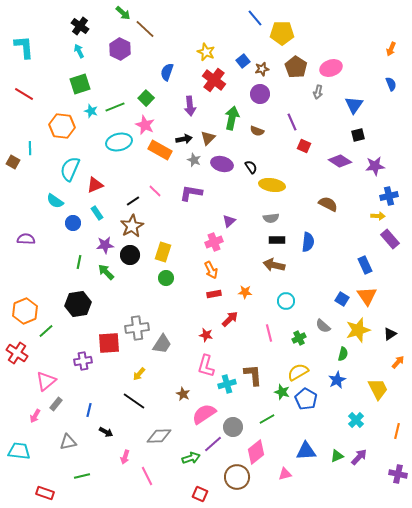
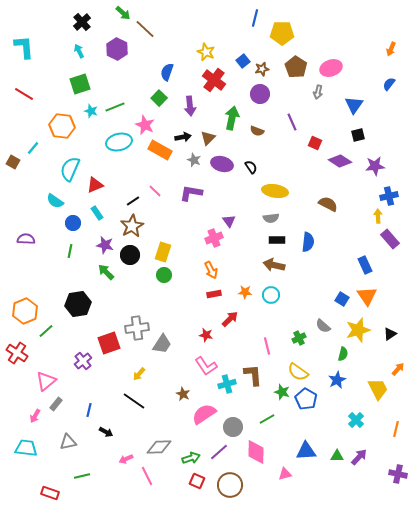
blue line at (255, 18): rotated 54 degrees clockwise
black cross at (80, 26): moved 2 px right, 4 px up; rotated 12 degrees clockwise
purple hexagon at (120, 49): moved 3 px left
blue semicircle at (391, 84): moved 2 px left; rotated 120 degrees counterclockwise
green square at (146, 98): moved 13 px right
black arrow at (184, 139): moved 1 px left, 2 px up
red square at (304, 146): moved 11 px right, 3 px up
cyan line at (30, 148): moved 3 px right; rotated 40 degrees clockwise
yellow ellipse at (272, 185): moved 3 px right, 6 px down
yellow arrow at (378, 216): rotated 96 degrees counterclockwise
purple triangle at (229, 221): rotated 24 degrees counterclockwise
pink cross at (214, 242): moved 4 px up
purple star at (105, 245): rotated 18 degrees clockwise
green line at (79, 262): moved 9 px left, 11 px up
green circle at (166, 278): moved 2 px left, 3 px up
cyan circle at (286, 301): moved 15 px left, 6 px up
pink line at (269, 333): moved 2 px left, 13 px down
red square at (109, 343): rotated 15 degrees counterclockwise
purple cross at (83, 361): rotated 30 degrees counterclockwise
orange arrow at (398, 362): moved 7 px down
pink L-shape at (206, 366): rotated 50 degrees counterclockwise
yellow semicircle at (298, 372): rotated 115 degrees counterclockwise
orange line at (397, 431): moved 1 px left, 2 px up
gray diamond at (159, 436): moved 11 px down
purple line at (213, 444): moved 6 px right, 8 px down
cyan trapezoid at (19, 451): moved 7 px right, 3 px up
pink diamond at (256, 452): rotated 50 degrees counterclockwise
green triangle at (337, 456): rotated 24 degrees clockwise
pink arrow at (125, 457): moved 1 px right, 2 px down; rotated 48 degrees clockwise
brown circle at (237, 477): moved 7 px left, 8 px down
red rectangle at (45, 493): moved 5 px right
red square at (200, 494): moved 3 px left, 13 px up
